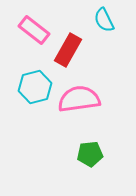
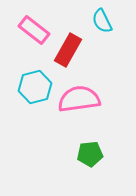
cyan semicircle: moved 2 px left, 1 px down
